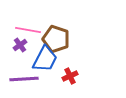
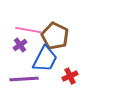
brown pentagon: moved 1 px left, 3 px up; rotated 8 degrees clockwise
